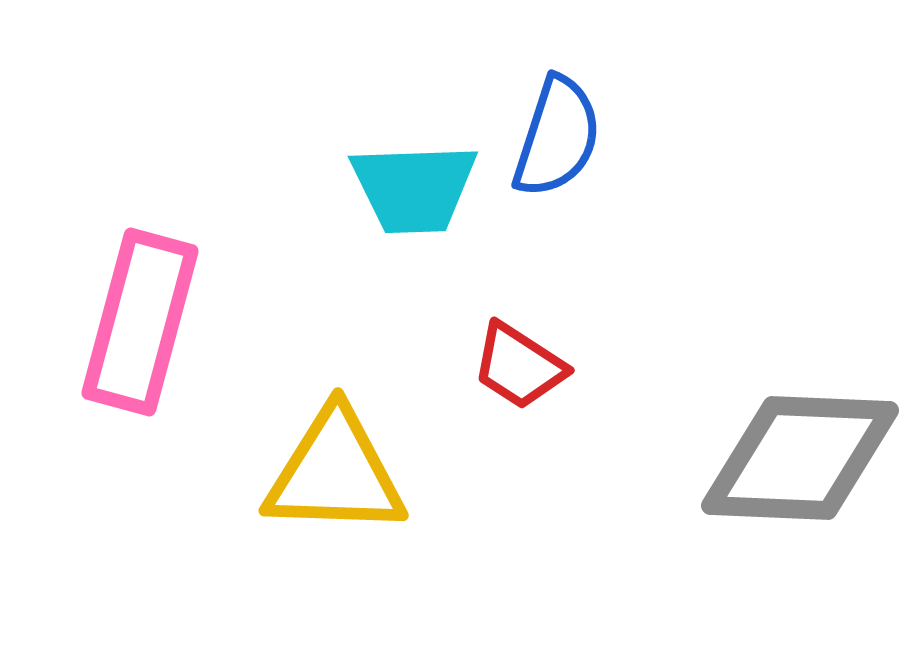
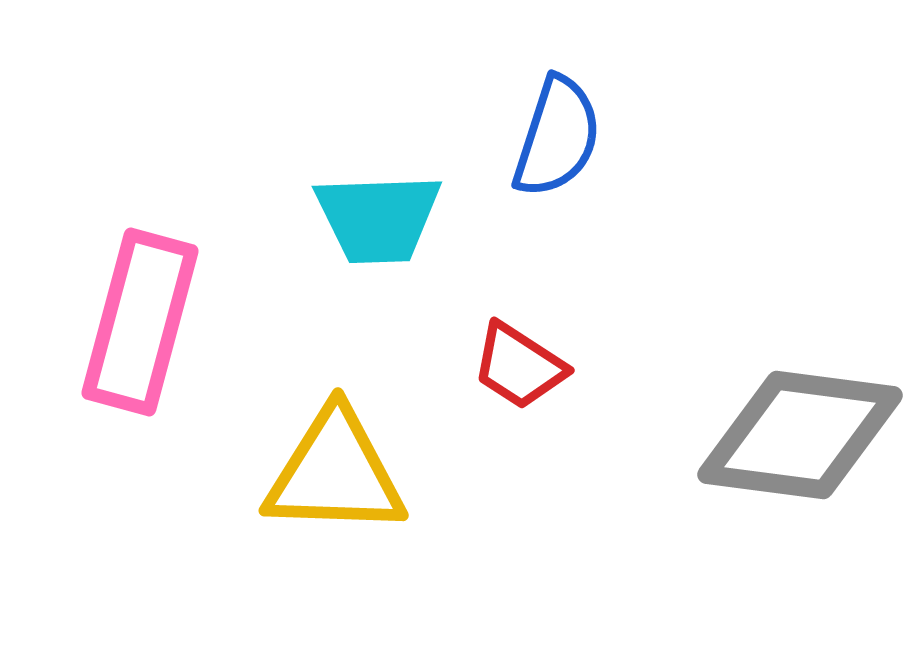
cyan trapezoid: moved 36 px left, 30 px down
gray diamond: moved 23 px up; rotated 5 degrees clockwise
